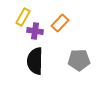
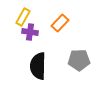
purple cross: moved 5 px left, 1 px down
black semicircle: moved 3 px right, 5 px down
